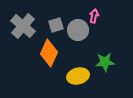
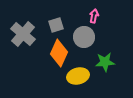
gray cross: moved 8 px down
gray circle: moved 6 px right, 7 px down
orange diamond: moved 10 px right
